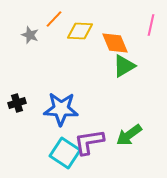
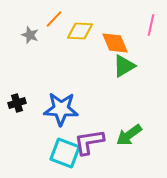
cyan square: rotated 12 degrees counterclockwise
